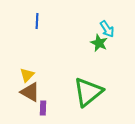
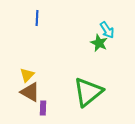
blue line: moved 3 px up
cyan arrow: moved 1 px down
